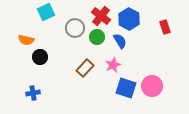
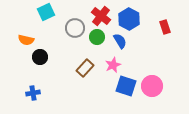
blue square: moved 2 px up
